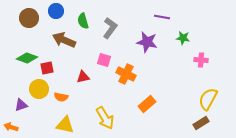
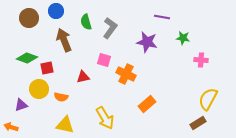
green semicircle: moved 3 px right, 1 px down
brown arrow: rotated 45 degrees clockwise
brown rectangle: moved 3 px left
